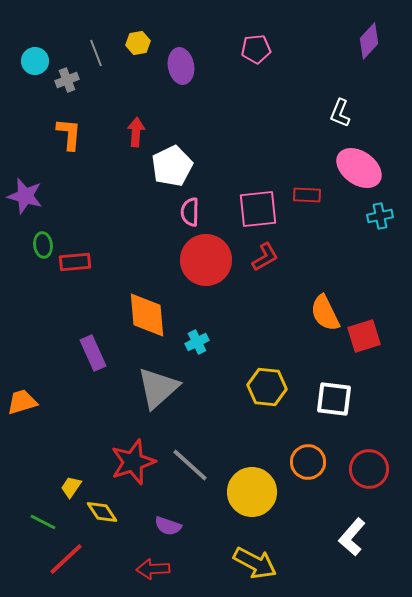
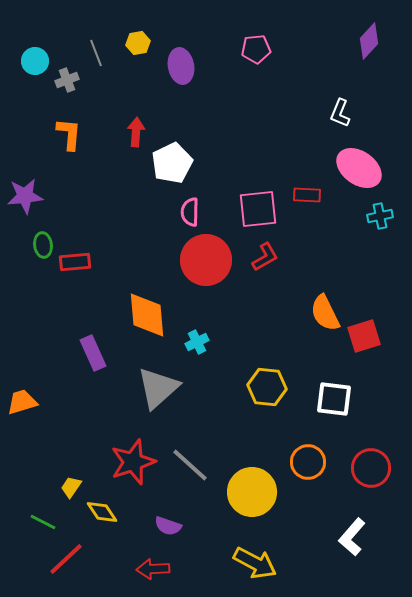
white pentagon at (172, 166): moved 3 px up
purple star at (25, 196): rotated 21 degrees counterclockwise
red circle at (369, 469): moved 2 px right, 1 px up
